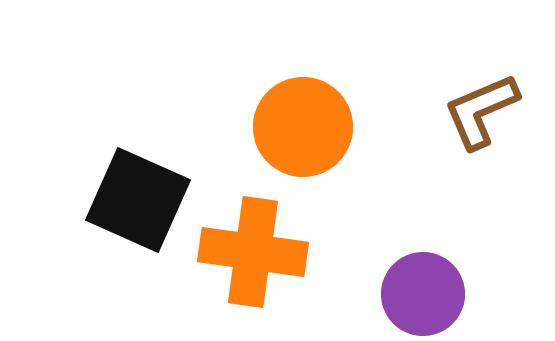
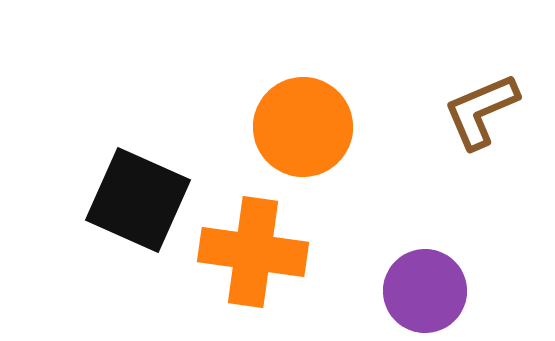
purple circle: moved 2 px right, 3 px up
